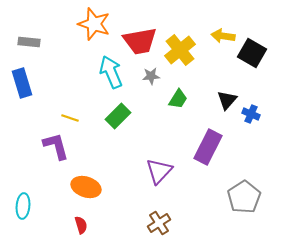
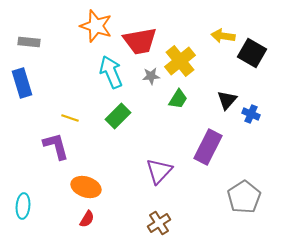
orange star: moved 2 px right, 2 px down
yellow cross: moved 11 px down
red semicircle: moved 6 px right, 6 px up; rotated 48 degrees clockwise
